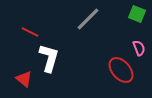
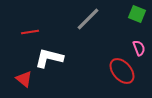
red line: rotated 36 degrees counterclockwise
white L-shape: rotated 92 degrees counterclockwise
red ellipse: moved 1 px right, 1 px down
